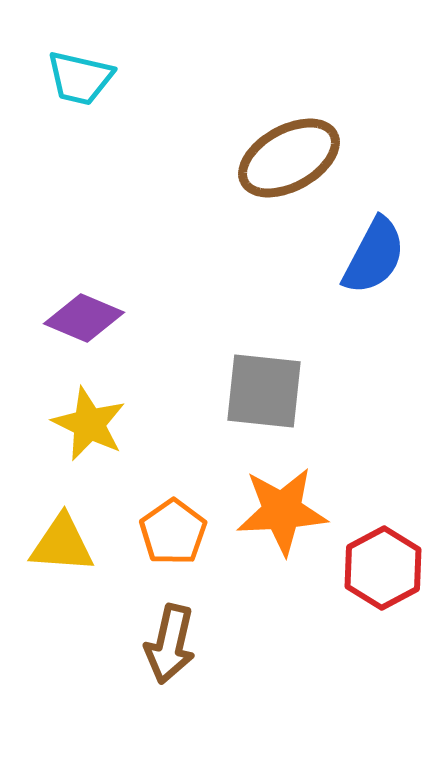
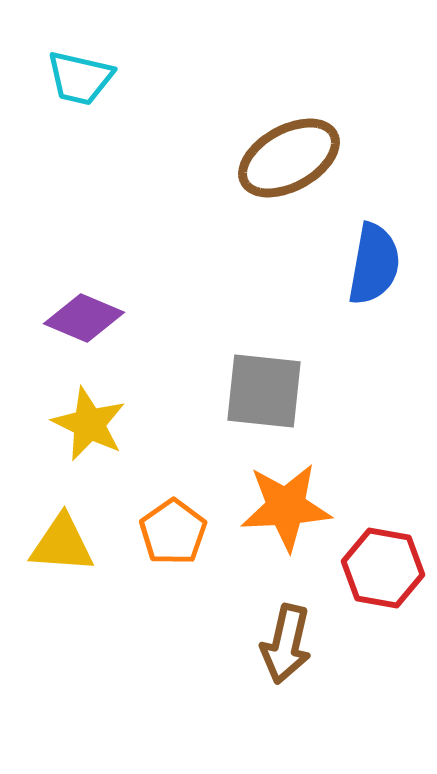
blue semicircle: moved 8 px down; rotated 18 degrees counterclockwise
orange star: moved 4 px right, 4 px up
red hexagon: rotated 22 degrees counterclockwise
brown arrow: moved 116 px right
